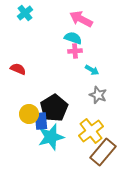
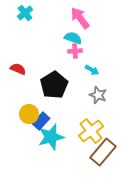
pink arrow: moved 1 px left, 1 px up; rotated 25 degrees clockwise
black pentagon: moved 23 px up
blue rectangle: rotated 48 degrees clockwise
